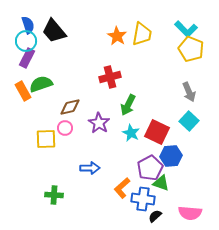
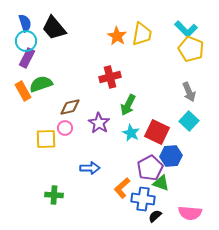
blue semicircle: moved 3 px left, 2 px up
black trapezoid: moved 3 px up
